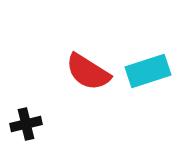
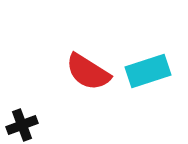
black cross: moved 4 px left, 1 px down; rotated 8 degrees counterclockwise
